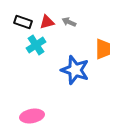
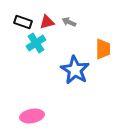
cyan cross: moved 2 px up
blue star: rotated 12 degrees clockwise
